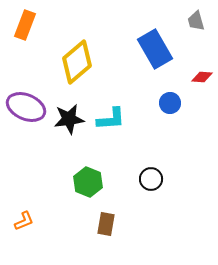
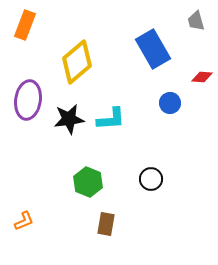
blue rectangle: moved 2 px left
purple ellipse: moved 2 px right, 7 px up; rotated 75 degrees clockwise
